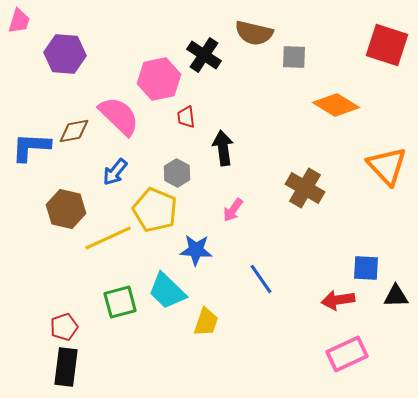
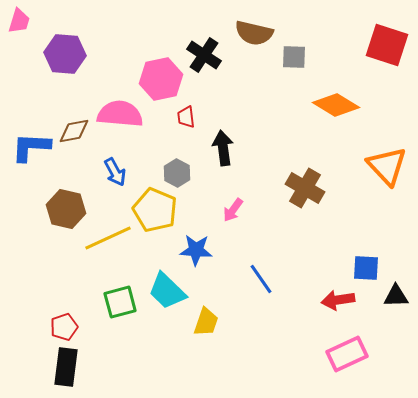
pink hexagon: moved 2 px right
pink semicircle: moved 1 px right, 2 px up; rotated 39 degrees counterclockwise
blue arrow: rotated 68 degrees counterclockwise
